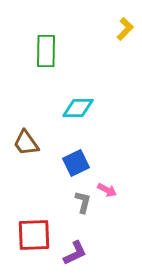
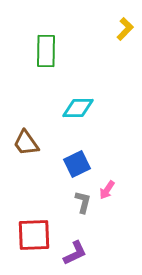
blue square: moved 1 px right, 1 px down
pink arrow: rotated 96 degrees clockwise
